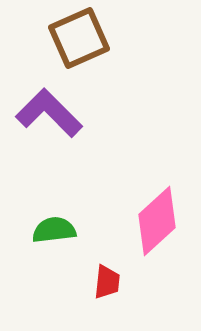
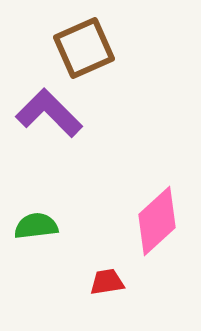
brown square: moved 5 px right, 10 px down
green semicircle: moved 18 px left, 4 px up
red trapezoid: rotated 105 degrees counterclockwise
